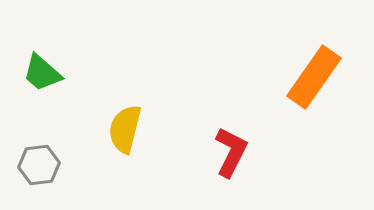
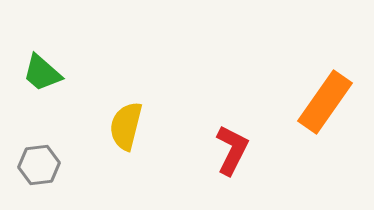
orange rectangle: moved 11 px right, 25 px down
yellow semicircle: moved 1 px right, 3 px up
red L-shape: moved 1 px right, 2 px up
